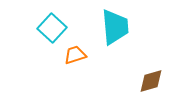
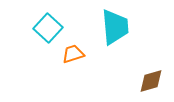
cyan square: moved 4 px left
orange trapezoid: moved 2 px left, 1 px up
